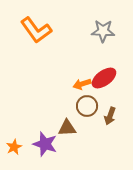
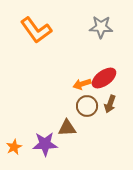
gray star: moved 2 px left, 4 px up
brown arrow: moved 12 px up
purple star: rotated 20 degrees counterclockwise
